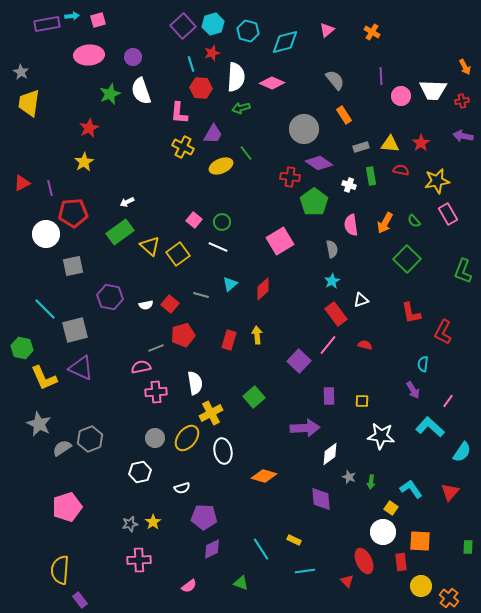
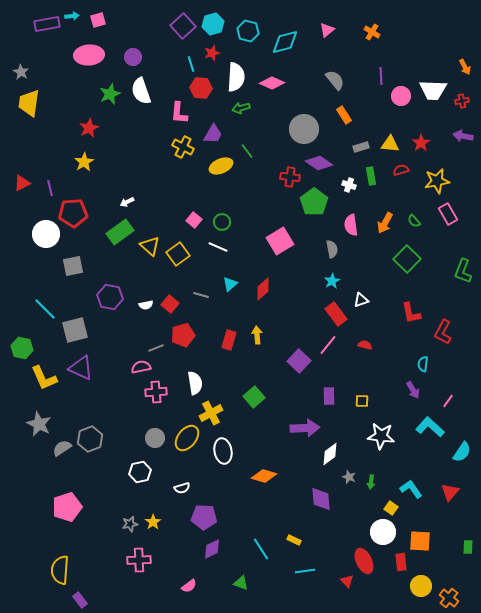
green line at (246, 153): moved 1 px right, 2 px up
red semicircle at (401, 170): rotated 28 degrees counterclockwise
